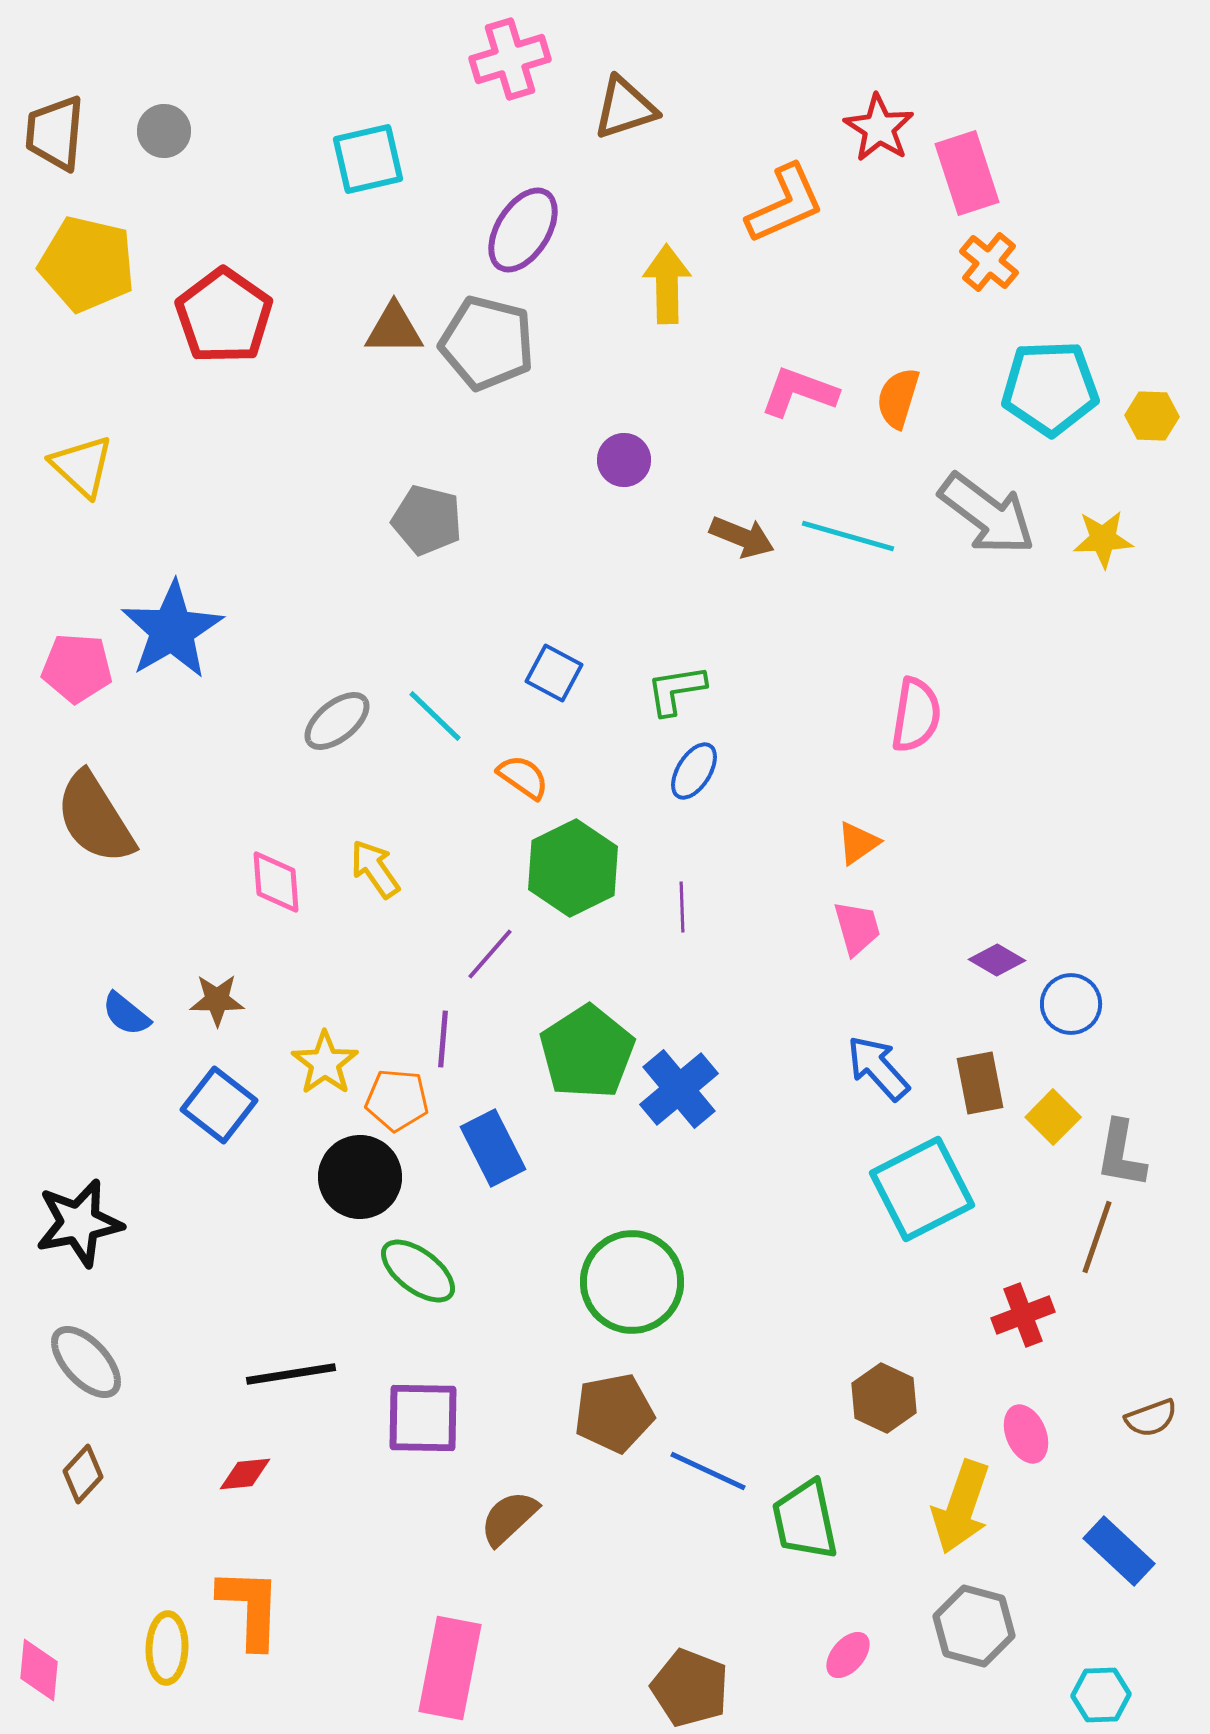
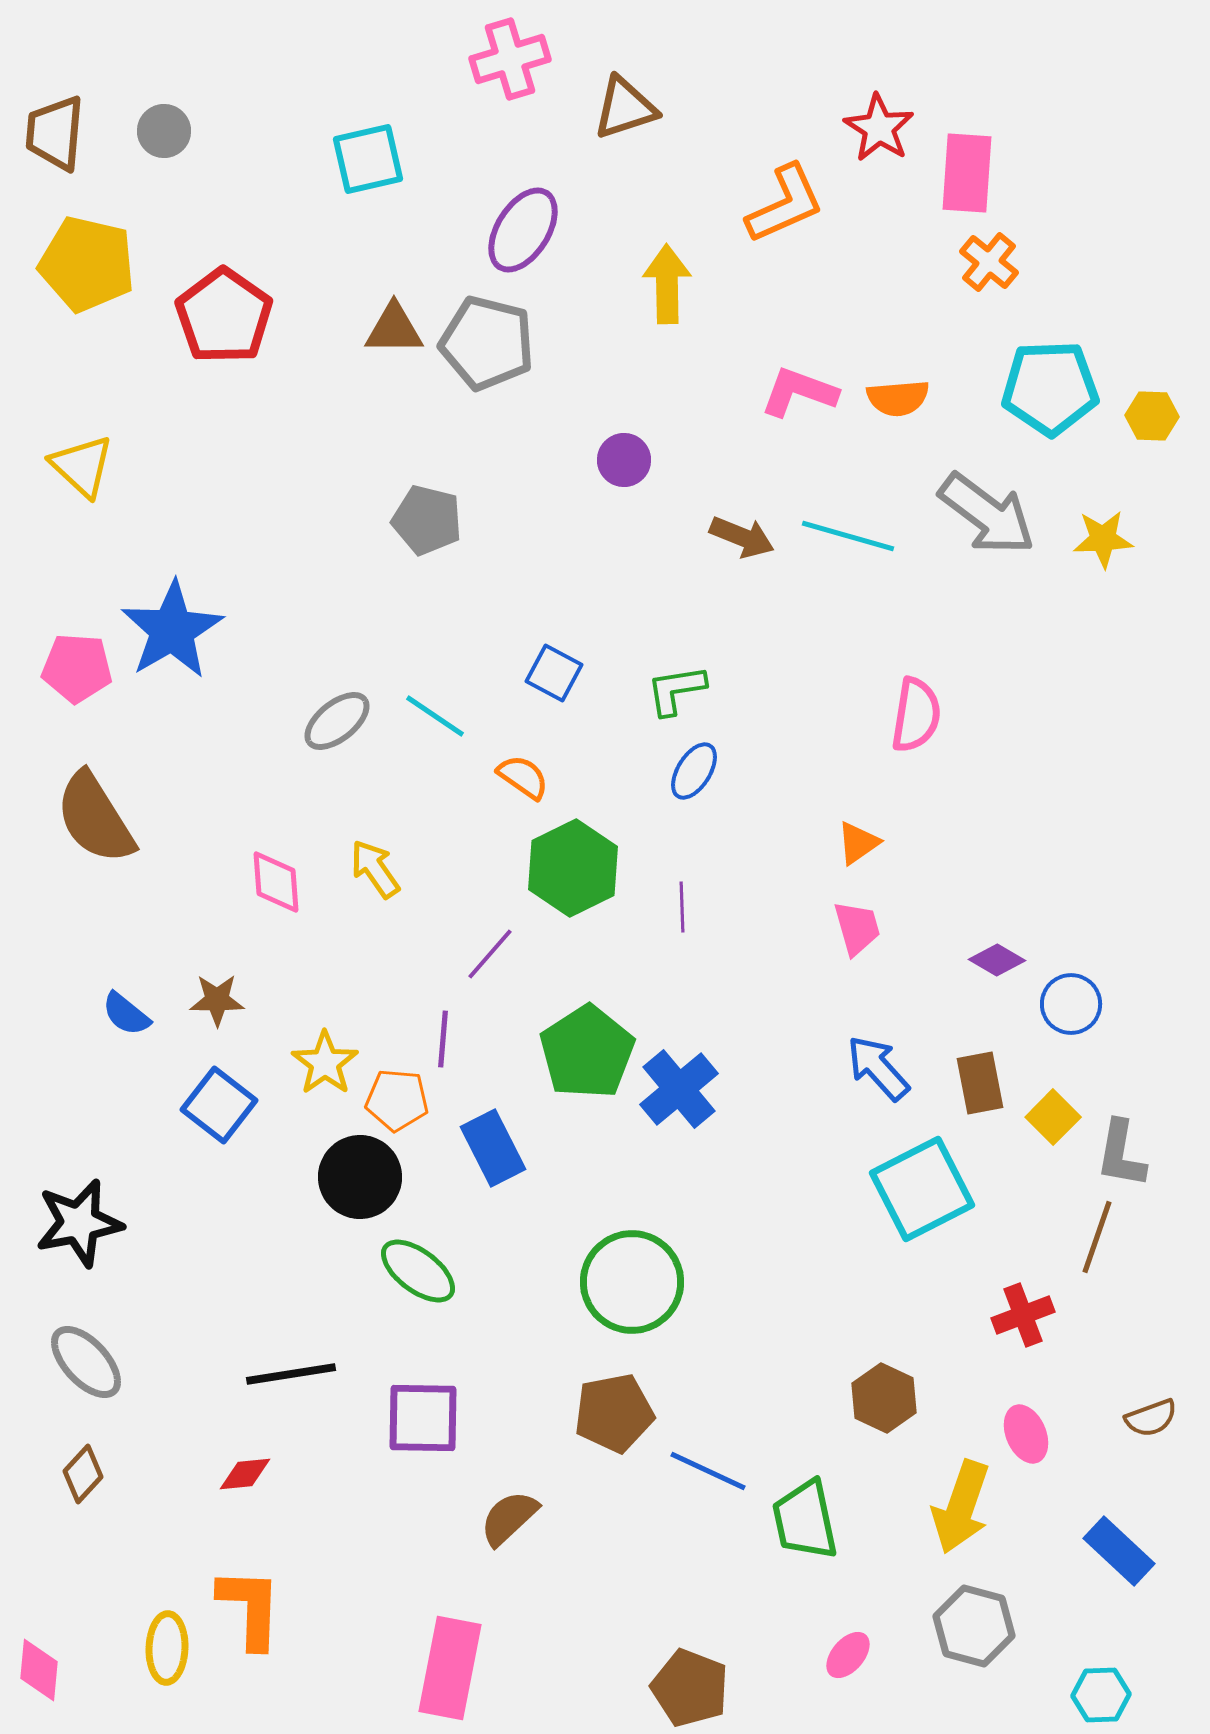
pink rectangle at (967, 173): rotated 22 degrees clockwise
orange semicircle at (898, 398): rotated 112 degrees counterclockwise
cyan line at (435, 716): rotated 10 degrees counterclockwise
